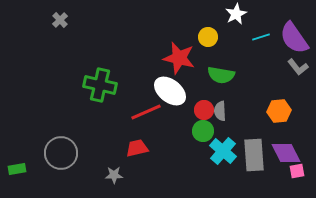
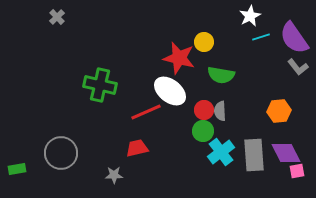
white star: moved 14 px right, 2 px down
gray cross: moved 3 px left, 3 px up
yellow circle: moved 4 px left, 5 px down
cyan cross: moved 2 px left, 1 px down; rotated 12 degrees clockwise
